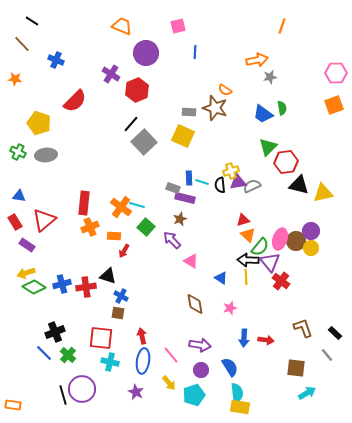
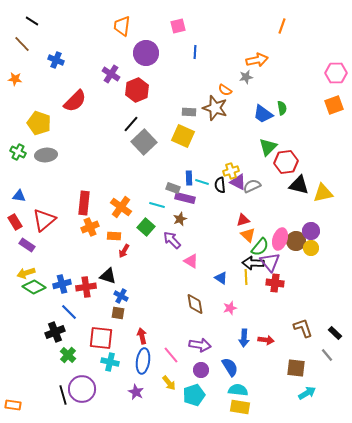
orange trapezoid at (122, 26): rotated 105 degrees counterclockwise
gray star at (270, 77): moved 24 px left
purple triangle at (238, 182): rotated 36 degrees clockwise
cyan line at (137, 205): moved 20 px right
black arrow at (248, 260): moved 5 px right, 3 px down
red cross at (281, 281): moved 6 px left, 2 px down; rotated 30 degrees counterclockwise
blue line at (44, 353): moved 25 px right, 41 px up
cyan semicircle at (237, 393): moved 1 px right, 3 px up; rotated 78 degrees counterclockwise
